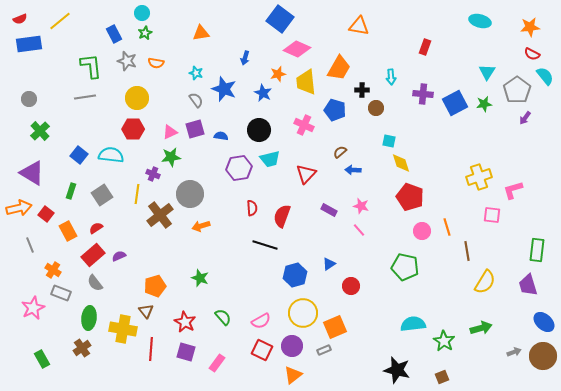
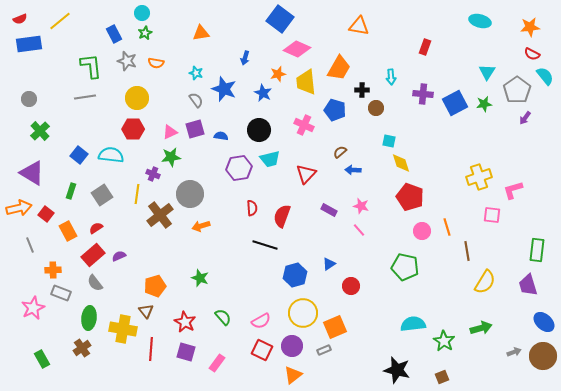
orange cross at (53, 270): rotated 35 degrees counterclockwise
